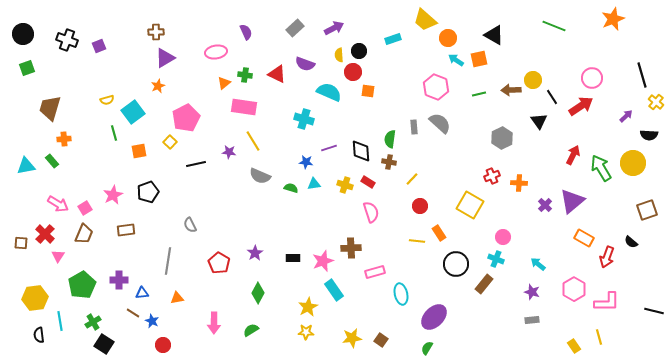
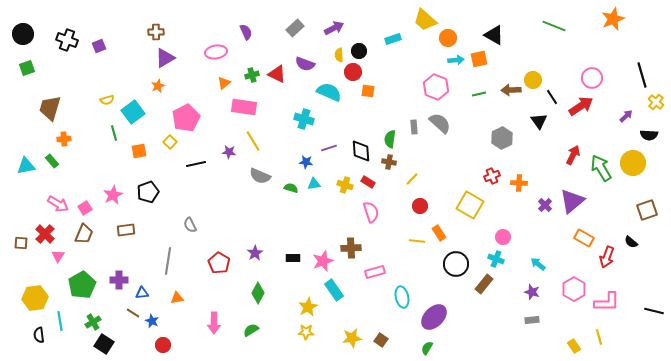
cyan arrow at (456, 60): rotated 140 degrees clockwise
green cross at (245, 75): moved 7 px right; rotated 24 degrees counterclockwise
cyan ellipse at (401, 294): moved 1 px right, 3 px down
